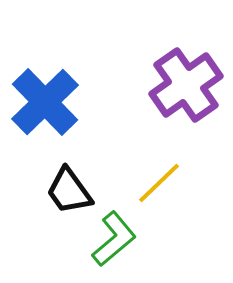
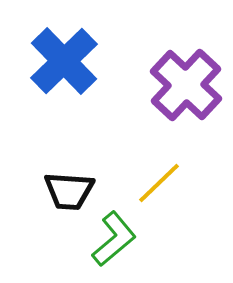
purple cross: rotated 12 degrees counterclockwise
blue cross: moved 19 px right, 41 px up
black trapezoid: rotated 50 degrees counterclockwise
